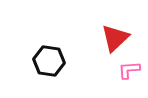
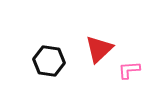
red triangle: moved 16 px left, 11 px down
